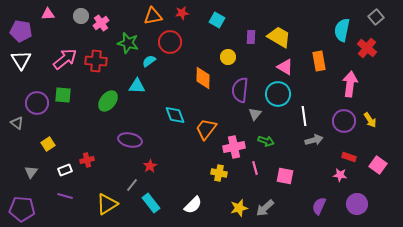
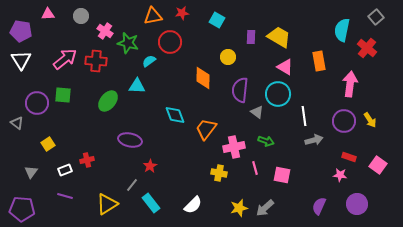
pink cross at (101, 23): moved 4 px right, 8 px down; rotated 21 degrees counterclockwise
gray triangle at (255, 114): moved 2 px right, 2 px up; rotated 32 degrees counterclockwise
pink square at (285, 176): moved 3 px left, 1 px up
